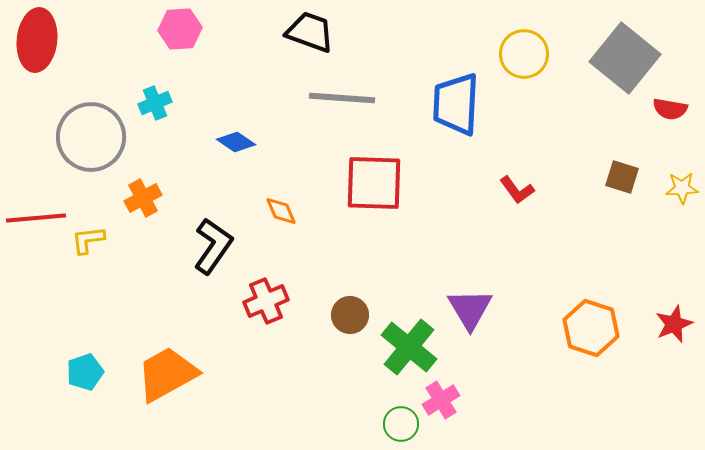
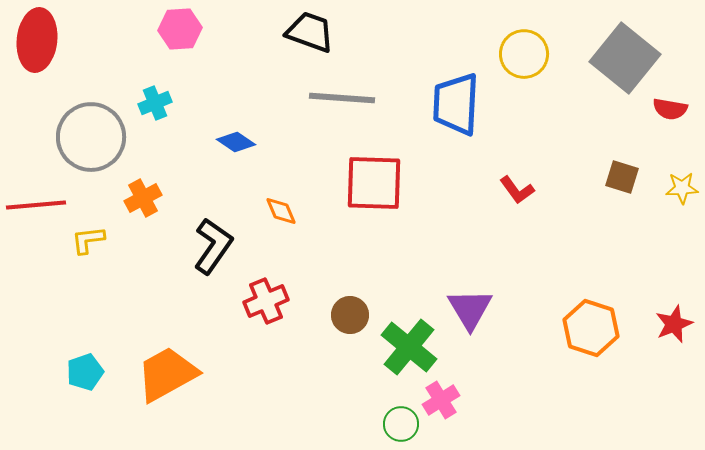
red line: moved 13 px up
